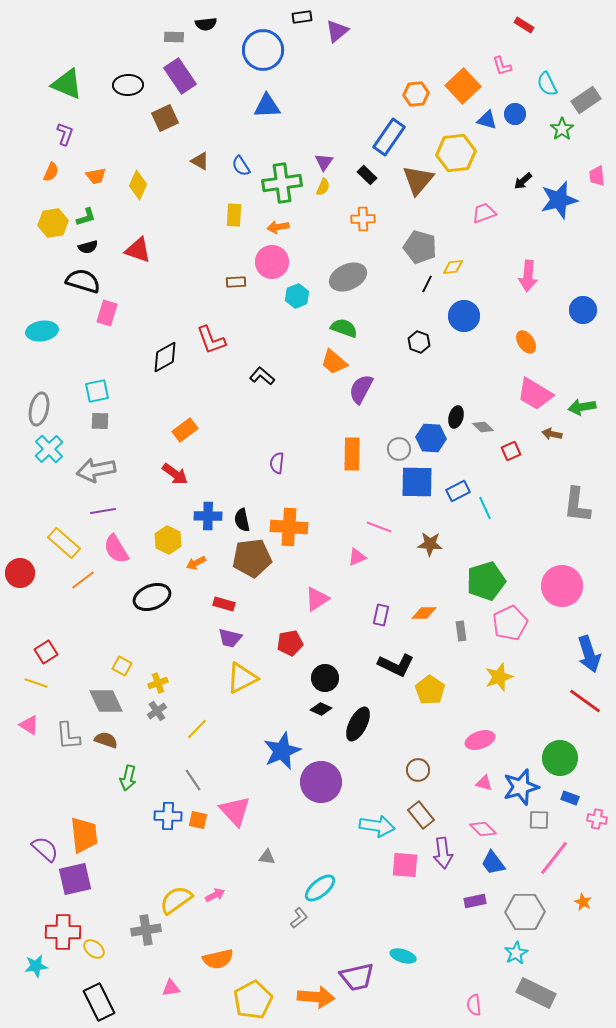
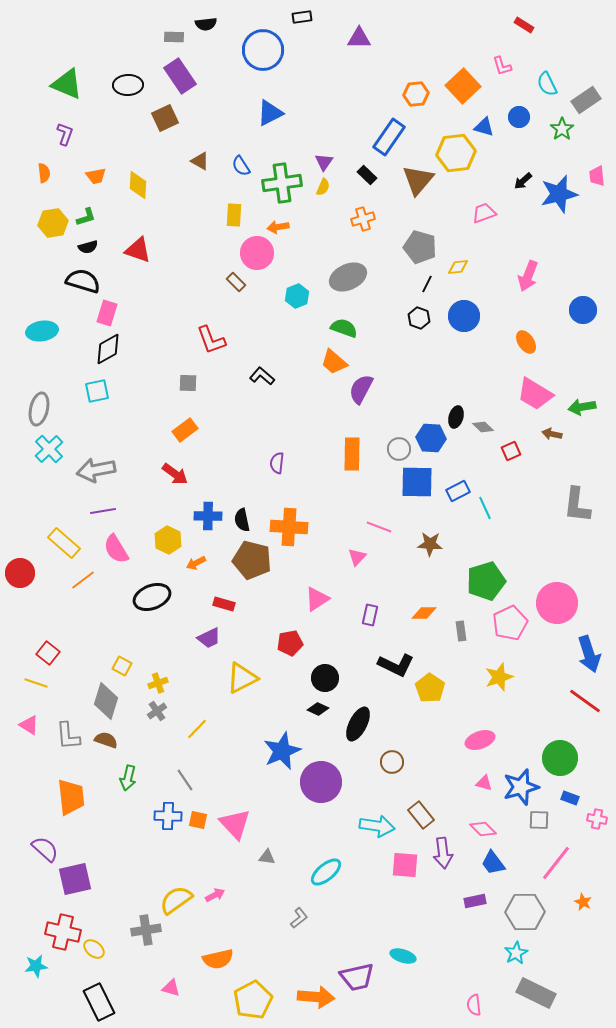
purple triangle at (337, 31): moved 22 px right, 7 px down; rotated 40 degrees clockwise
blue triangle at (267, 106): moved 3 px right, 7 px down; rotated 24 degrees counterclockwise
blue circle at (515, 114): moved 4 px right, 3 px down
blue triangle at (487, 120): moved 3 px left, 7 px down
orange semicircle at (51, 172): moved 7 px left, 1 px down; rotated 30 degrees counterclockwise
yellow diamond at (138, 185): rotated 20 degrees counterclockwise
blue star at (559, 200): moved 6 px up
orange cross at (363, 219): rotated 15 degrees counterclockwise
pink circle at (272, 262): moved 15 px left, 9 px up
yellow diamond at (453, 267): moved 5 px right
pink arrow at (528, 276): rotated 16 degrees clockwise
brown rectangle at (236, 282): rotated 48 degrees clockwise
black hexagon at (419, 342): moved 24 px up
black diamond at (165, 357): moved 57 px left, 8 px up
gray square at (100, 421): moved 88 px right, 38 px up
pink triangle at (357, 557): rotated 24 degrees counterclockwise
brown pentagon at (252, 558): moved 2 px down; rotated 21 degrees clockwise
pink circle at (562, 586): moved 5 px left, 17 px down
purple rectangle at (381, 615): moved 11 px left
purple trapezoid at (230, 638): moved 21 px left; rotated 40 degrees counterclockwise
red square at (46, 652): moved 2 px right, 1 px down; rotated 20 degrees counterclockwise
yellow pentagon at (430, 690): moved 2 px up
gray diamond at (106, 701): rotated 42 degrees clockwise
black diamond at (321, 709): moved 3 px left
brown circle at (418, 770): moved 26 px left, 8 px up
gray line at (193, 780): moved 8 px left
pink triangle at (235, 811): moved 13 px down
orange trapezoid at (84, 835): moved 13 px left, 38 px up
pink line at (554, 858): moved 2 px right, 5 px down
cyan ellipse at (320, 888): moved 6 px right, 16 px up
red cross at (63, 932): rotated 12 degrees clockwise
pink triangle at (171, 988): rotated 24 degrees clockwise
